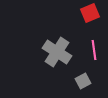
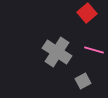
red square: moved 3 px left; rotated 18 degrees counterclockwise
pink line: rotated 66 degrees counterclockwise
